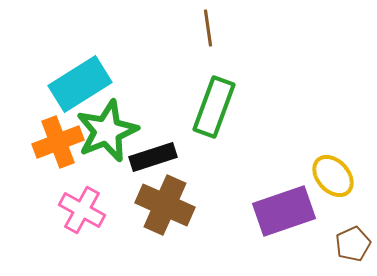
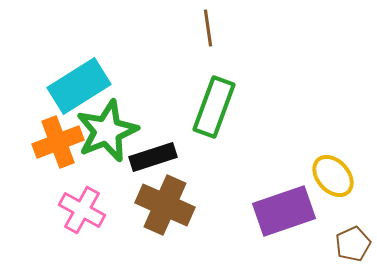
cyan rectangle: moved 1 px left, 2 px down
